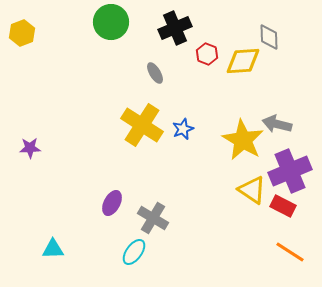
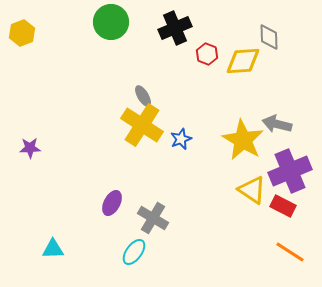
gray ellipse: moved 12 px left, 23 px down
blue star: moved 2 px left, 10 px down
